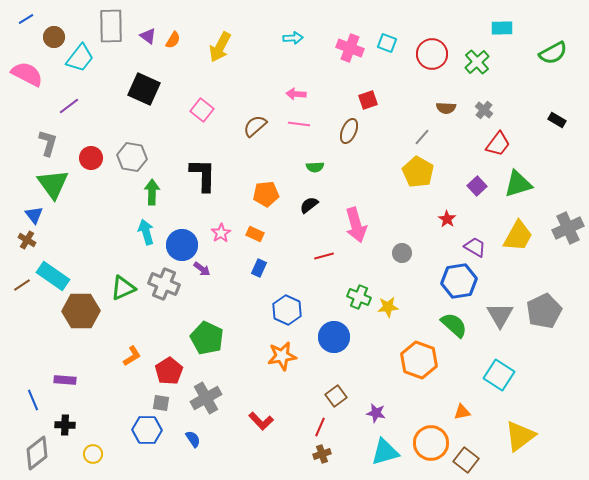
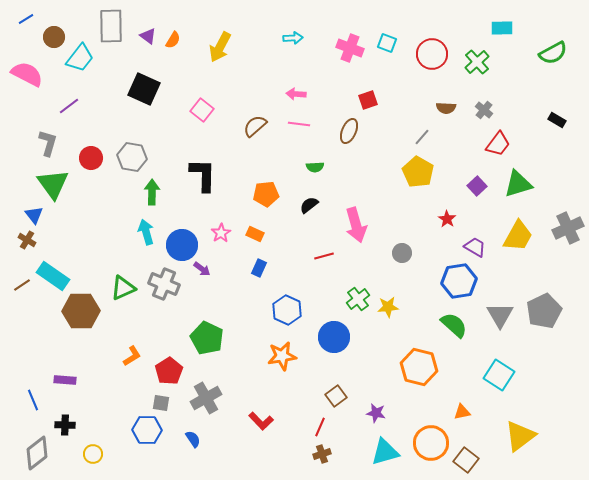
green cross at (359, 297): moved 1 px left, 2 px down; rotated 30 degrees clockwise
orange hexagon at (419, 360): moved 7 px down; rotated 6 degrees counterclockwise
